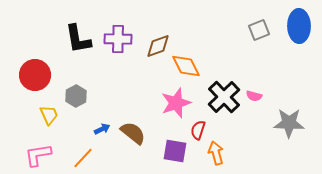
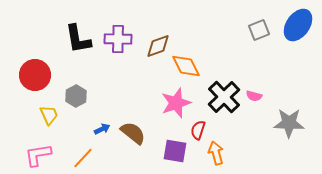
blue ellipse: moved 1 px left, 1 px up; rotated 36 degrees clockwise
